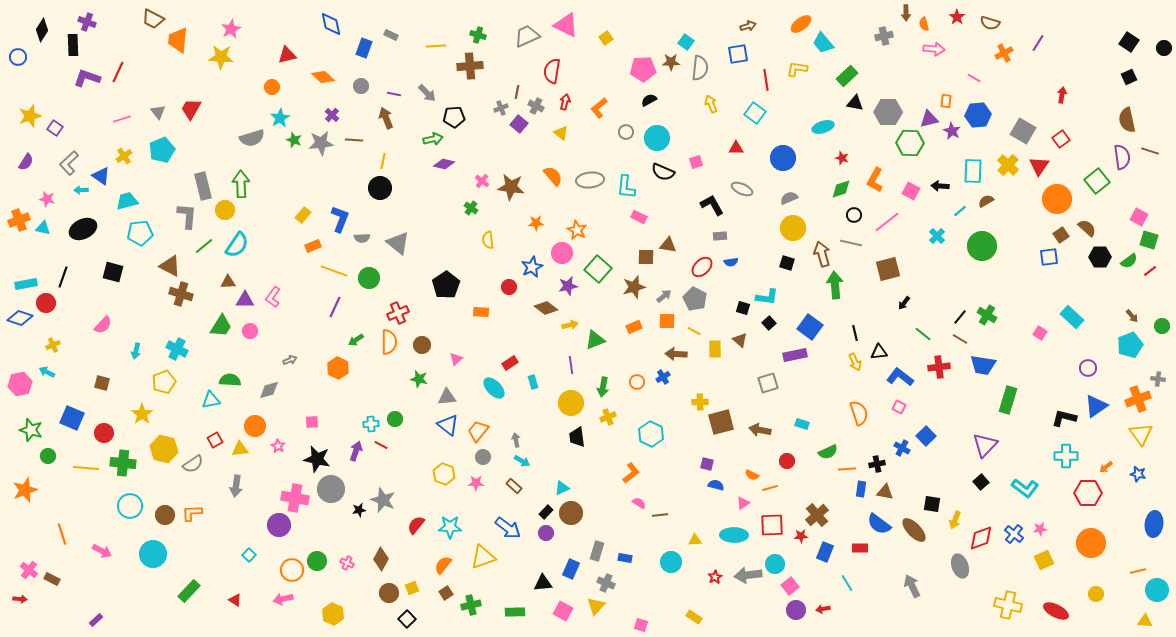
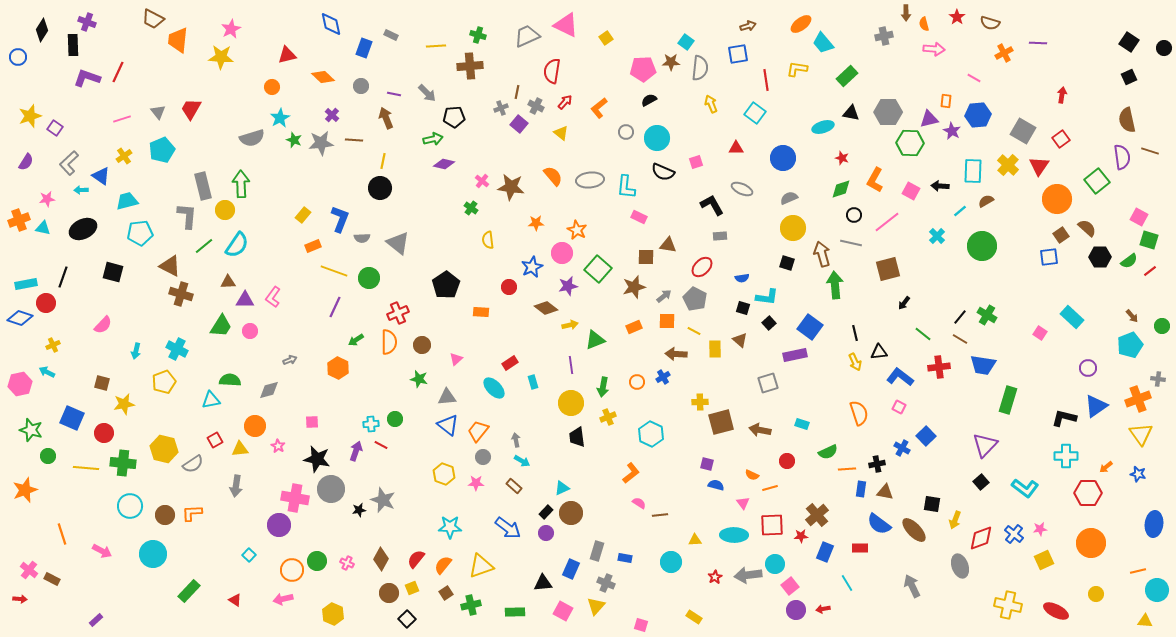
purple line at (1038, 43): rotated 60 degrees clockwise
red arrow at (565, 102): rotated 28 degrees clockwise
black triangle at (855, 103): moved 4 px left, 10 px down
pink star at (47, 199): rotated 21 degrees counterclockwise
blue semicircle at (731, 262): moved 11 px right, 16 px down
yellow star at (142, 414): moved 18 px left, 10 px up; rotated 25 degrees clockwise
pink triangle at (743, 503): rotated 32 degrees counterclockwise
red semicircle at (416, 525): moved 34 px down
yellow triangle at (483, 557): moved 2 px left, 9 px down
